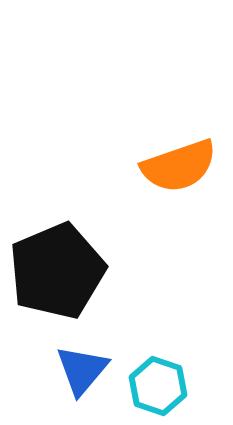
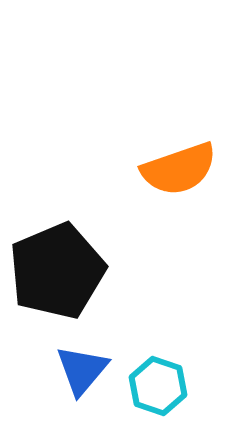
orange semicircle: moved 3 px down
